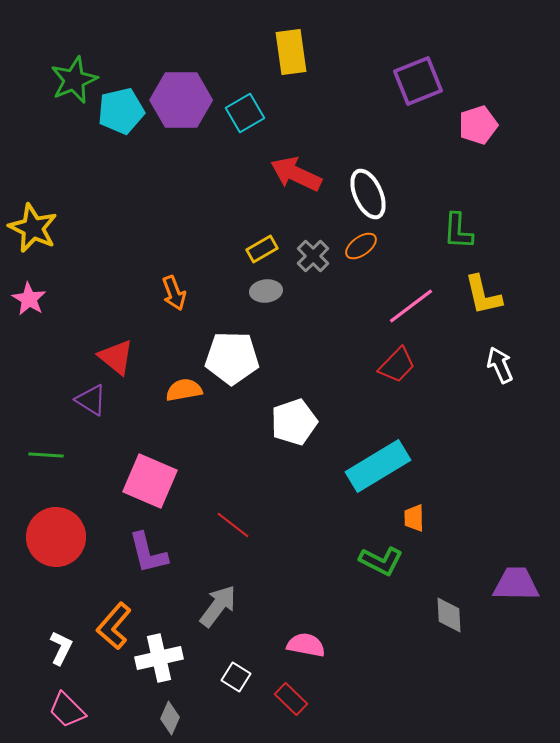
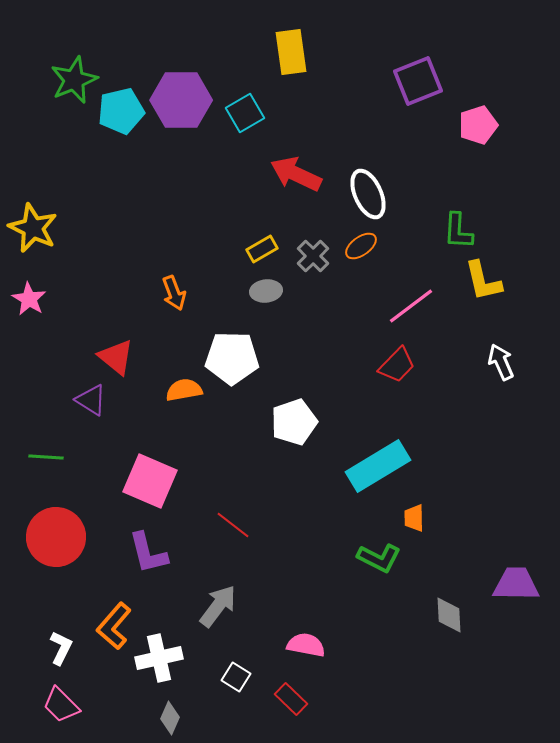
yellow L-shape at (483, 295): moved 14 px up
white arrow at (500, 365): moved 1 px right, 3 px up
green line at (46, 455): moved 2 px down
green L-shape at (381, 561): moved 2 px left, 3 px up
pink trapezoid at (67, 710): moved 6 px left, 5 px up
